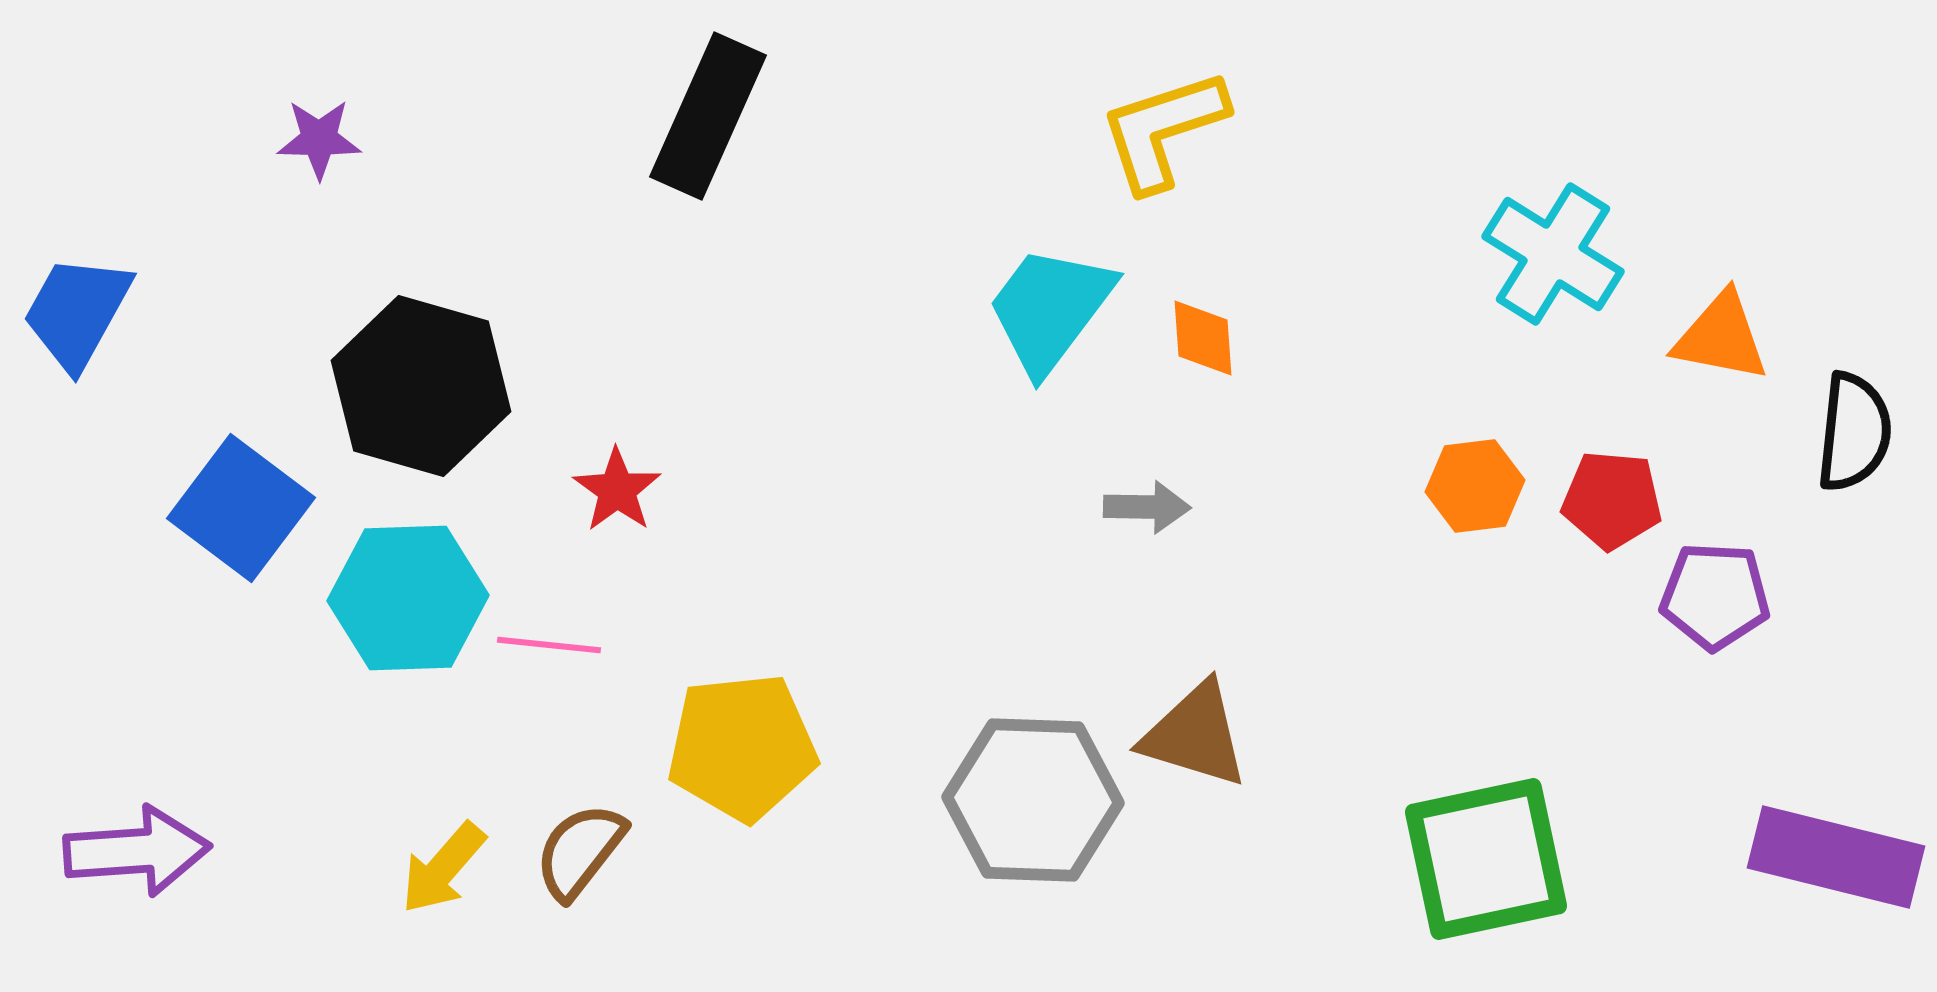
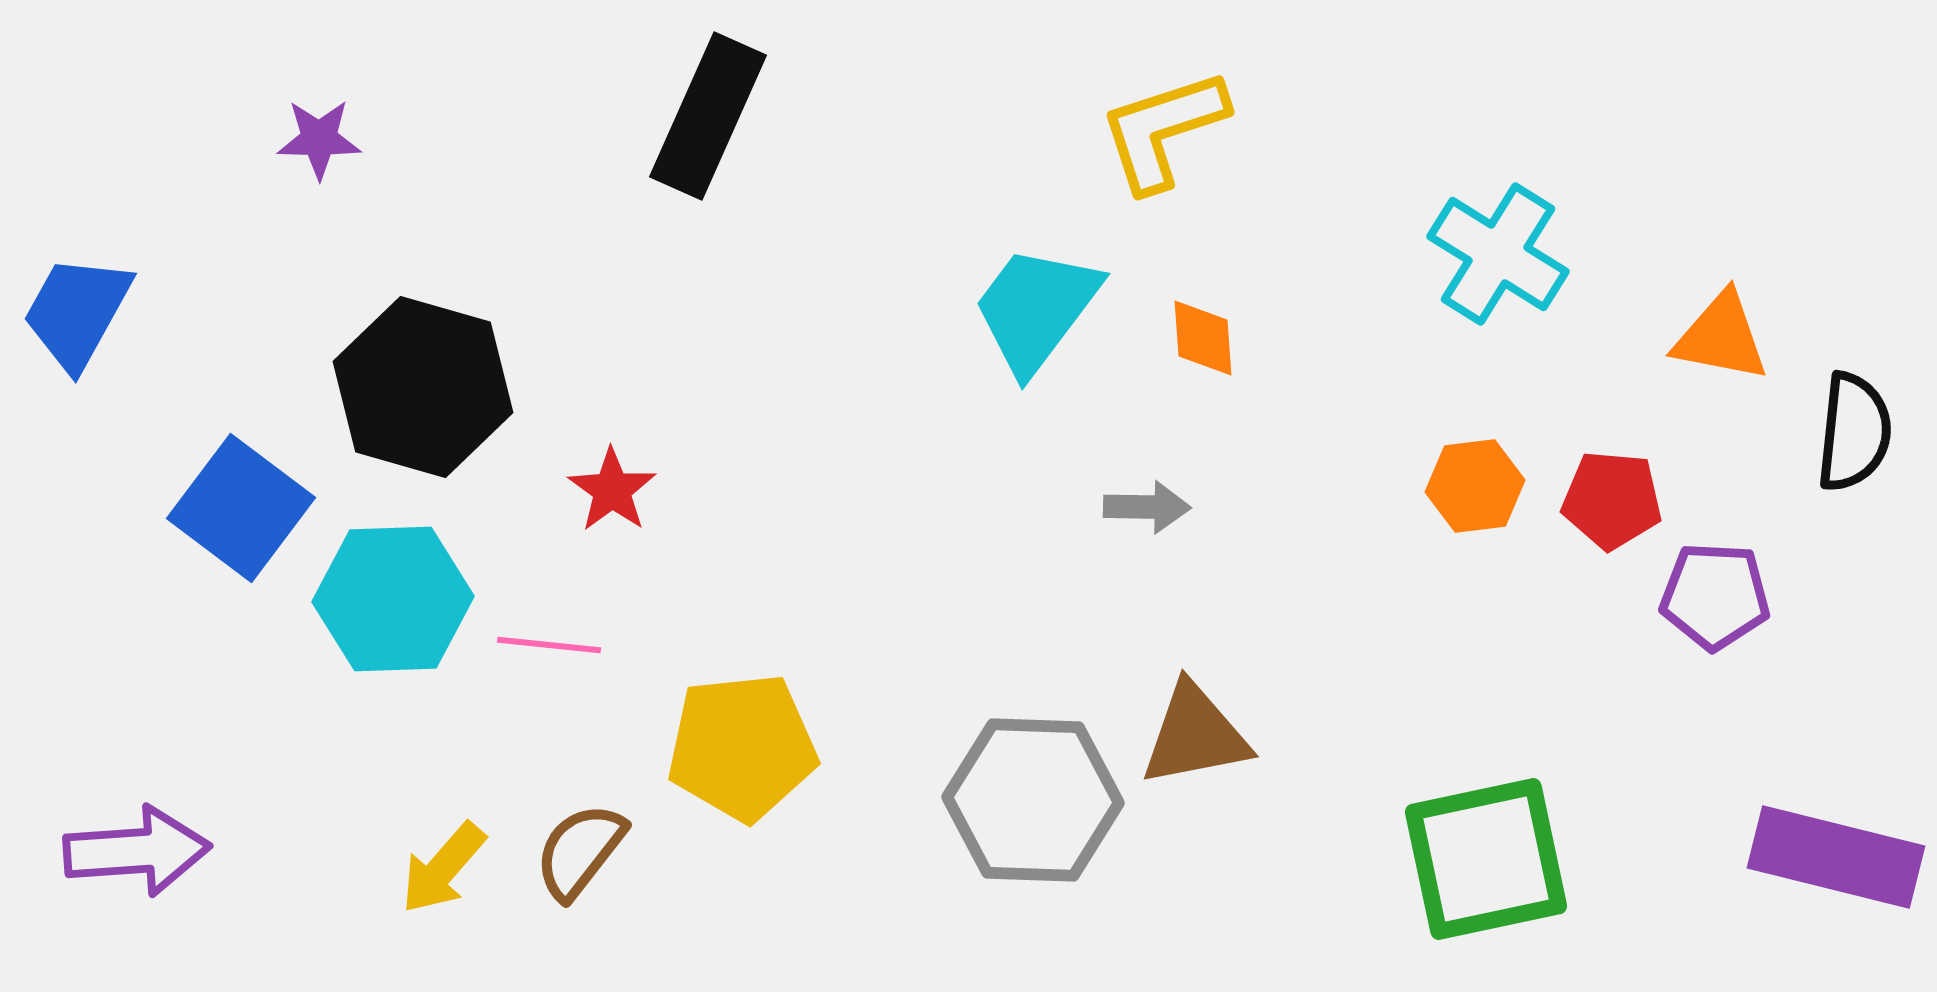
cyan cross: moved 55 px left
cyan trapezoid: moved 14 px left
black hexagon: moved 2 px right, 1 px down
red star: moved 5 px left
cyan hexagon: moved 15 px left, 1 px down
brown triangle: rotated 28 degrees counterclockwise
